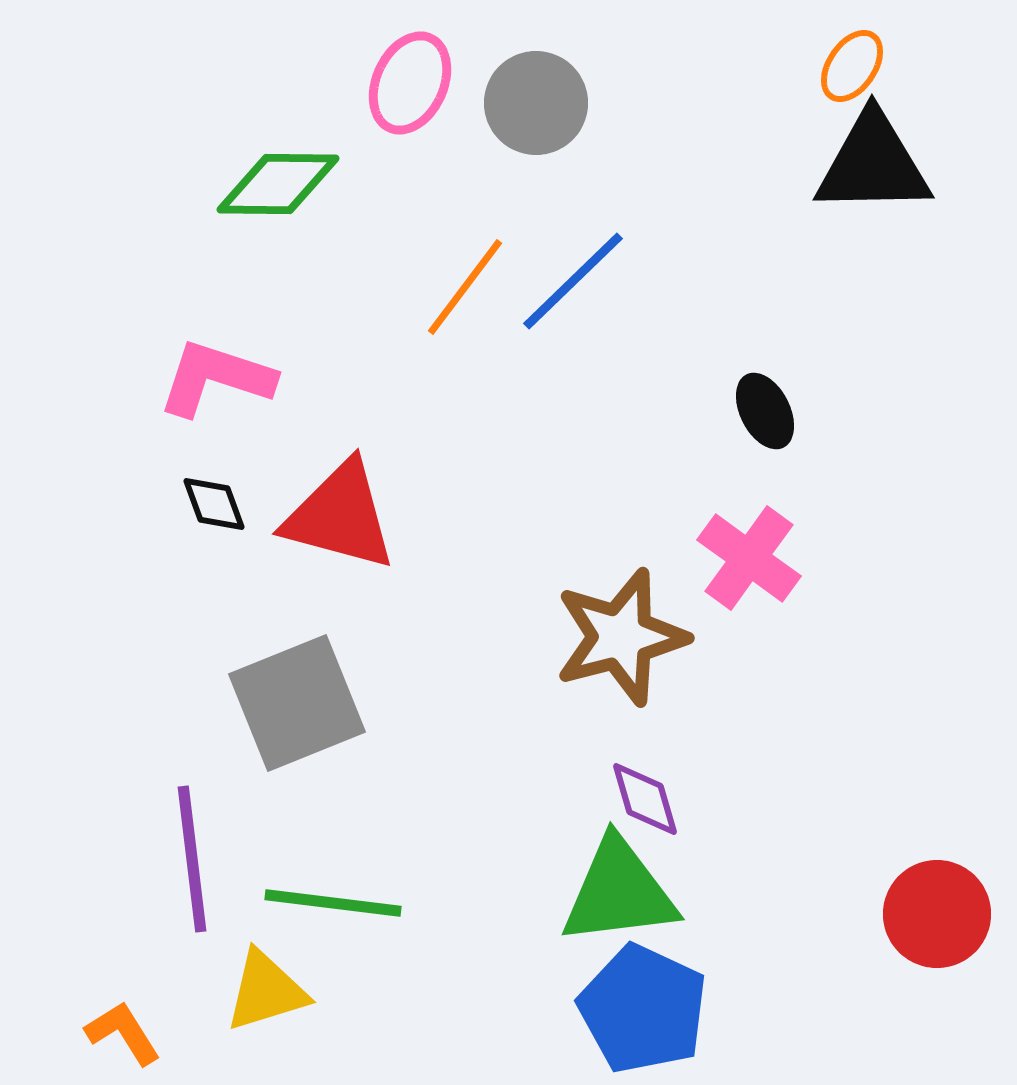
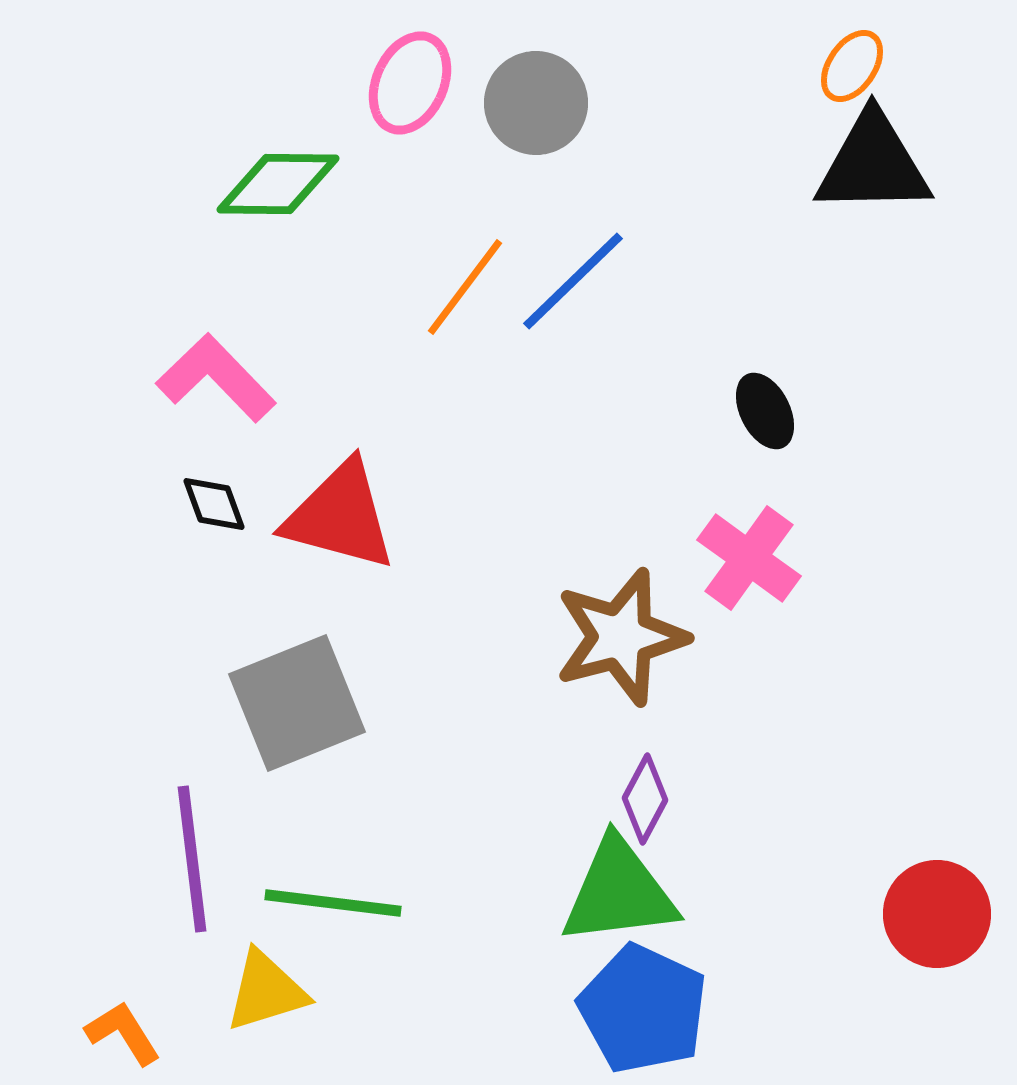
pink L-shape: rotated 28 degrees clockwise
purple diamond: rotated 44 degrees clockwise
